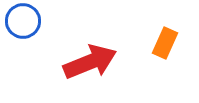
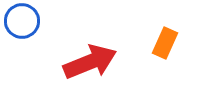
blue circle: moved 1 px left
